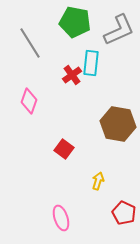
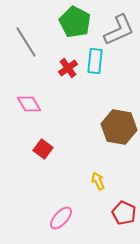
green pentagon: rotated 16 degrees clockwise
gray line: moved 4 px left, 1 px up
cyan rectangle: moved 4 px right, 2 px up
red cross: moved 4 px left, 7 px up
pink diamond: moved 3 px down; rotated 50 degrees counterclockwise
brown hexagon: moved 1 px right, 3 px down
red square: moved 21 px left
yellow arrow: rotated 42 degrees counterclockwise
pink ellipse: rotated 60 degrees clockwise
